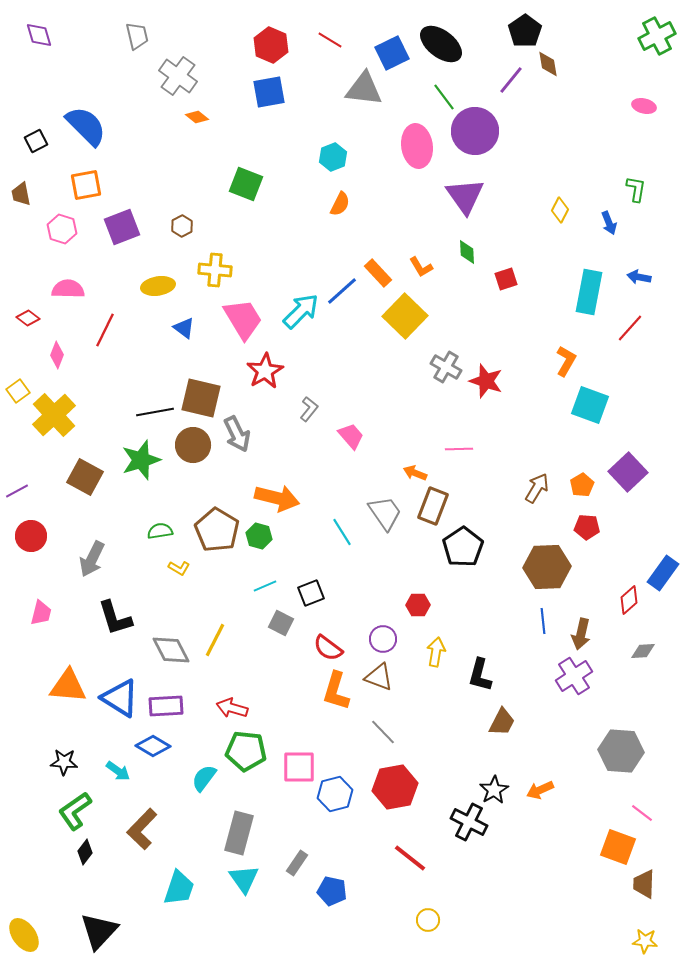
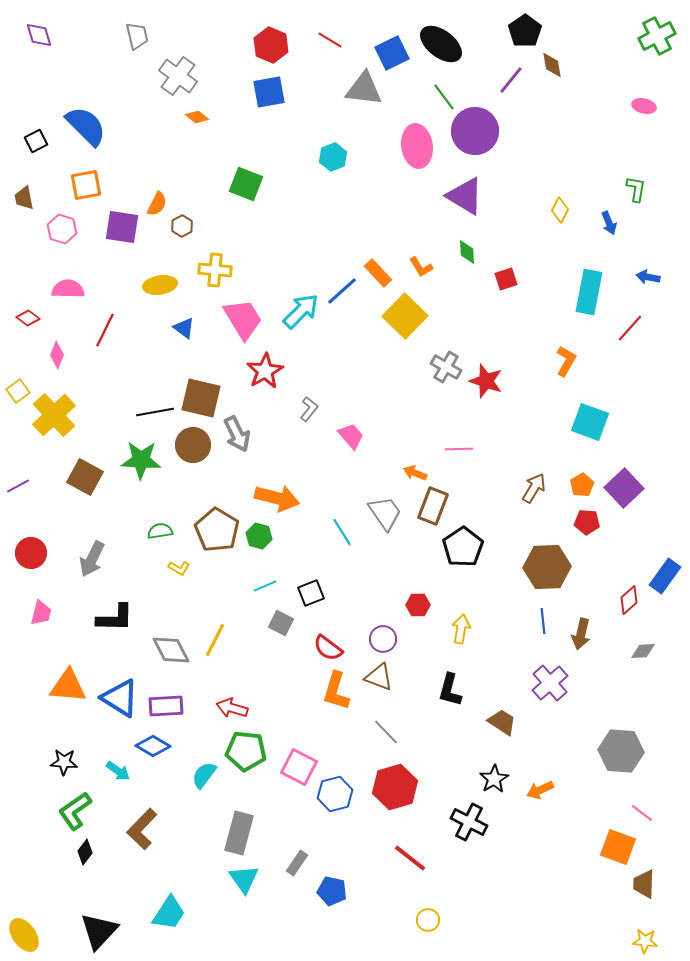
brown diamond at (548, 64): moved 4 px right, 1 px down
brown trapezoid at (21, 194): moved 3 px right, 4 px down
purple triangle at (465, 196): rotated 24 degrees counterclockwise
orange semicircle at (340, 204): moved 183 px left
purple square at (122, 227): rotated 30 degrees clockwise
blue arrow at (639, 277): moved 9 px right
yellow ellipse at (158, 286): moved 2 px right, 1 px up
cyan square at (590, 405): moved 17 px down
green star at (141, 460): rotated 21 degrees clockwise
purple square at (628, 472): moved 4 px left, 16 px down
brown arrow at (537, 488): moved 3 px left
purple line at (17, 491): moved 1 px right, 5 px up
red pentagon at (587, 527): moved 5 px up
red circle at (31, 536): moved 17 px down
blue rectangle at (663, 573): moved 2 px right, 3 px down
black L-shape at (115, 618): rotated 72 degrees counterclockwise
yellow arrow at (436, 652): moved 25 px right, 23 px up
black L-shape at (480, 675): moved 30 px left, 15 px down
purple cross at (574, 676): moved 24 px left, 7 px down; rotated 9 degrees counterclockwise
brown trapezoid at (502, 722): rotated 84 degrees counterclockwise
gray line at (383, 732): moved 3 px right
pink square at (299, 767): rotated 27 degrees clockwise
cyan semicircle at (204, 778): moved 3 px up
red hexagon at (395, 787): rotated 6 degrees counterclockwise
black star at (494, 790): moved 11 px up
cyan trapezoid at (179, 888): moved 10 px left, 25 px down; rotated 15 degrees clockwise
